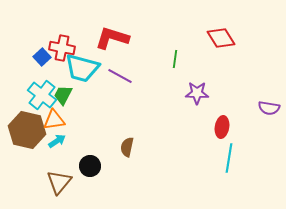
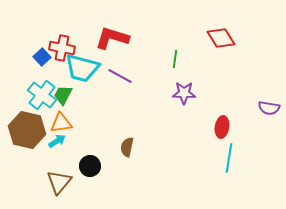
purple star: moved 13 px left
orange triangle: moved 7 px right, 3 px down
